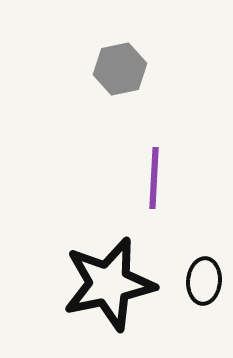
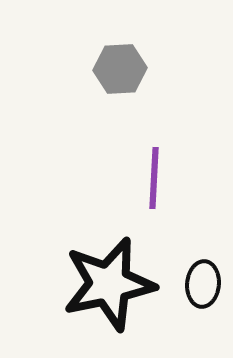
gray hexagon: rotated 9 degrees clockwise
black ellipse: moved 1 px left, 3 px down
